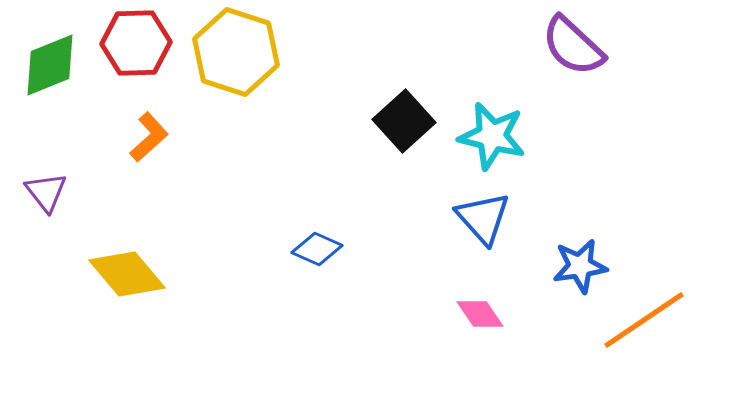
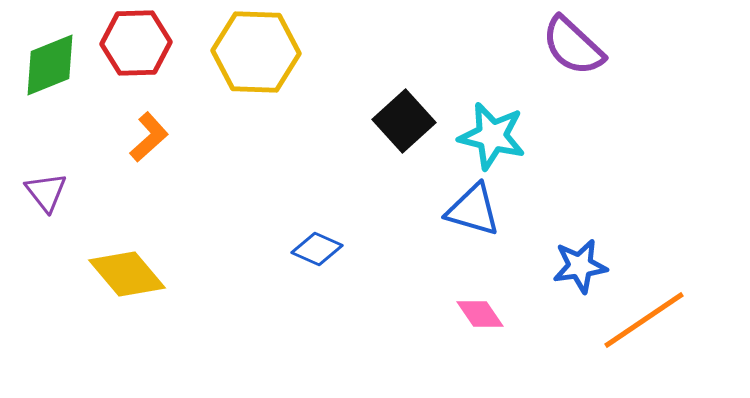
yellow hexagon: moved 20 px right; rotated 16 degrees counterclockwise
blue triangle: moved 10 px left, 8 px up; rotated 32 degrees counterclockwise
